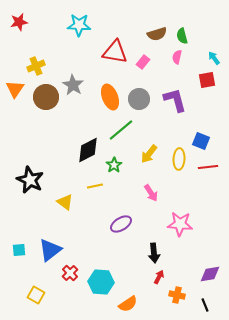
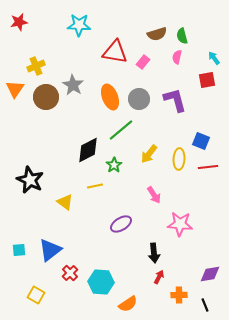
pink arrow: moved 3 px right, 2 px down
orange cross: moved 2 px right; rotated 14 degrees counterclockwise
